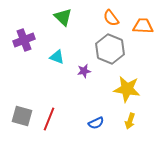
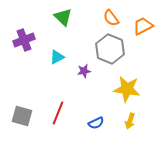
orange trapezoid: rotated 30 degrees counterclockwise
cyan triangle: rotated 49 degrees counterclockwise
red line: moved 9 px right, 6 px up
